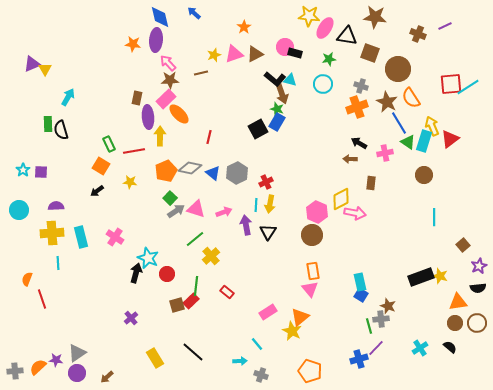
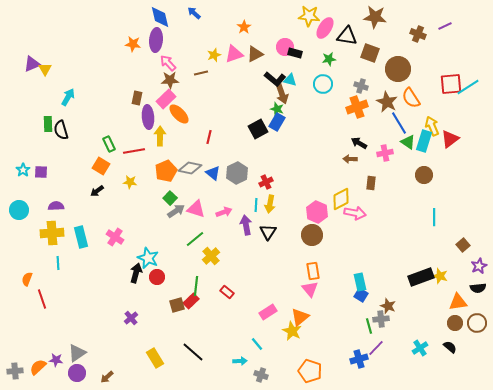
red circle at (167, 274): moved 10 px left, 3 px down
